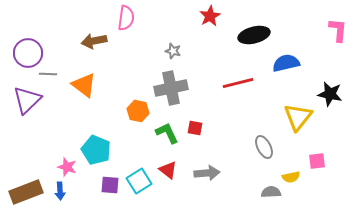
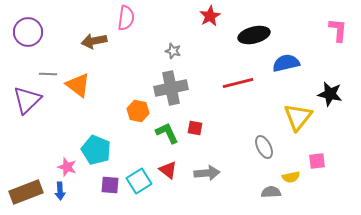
purple circle: moved 21 px up
orange triangle: moved 6 px left
